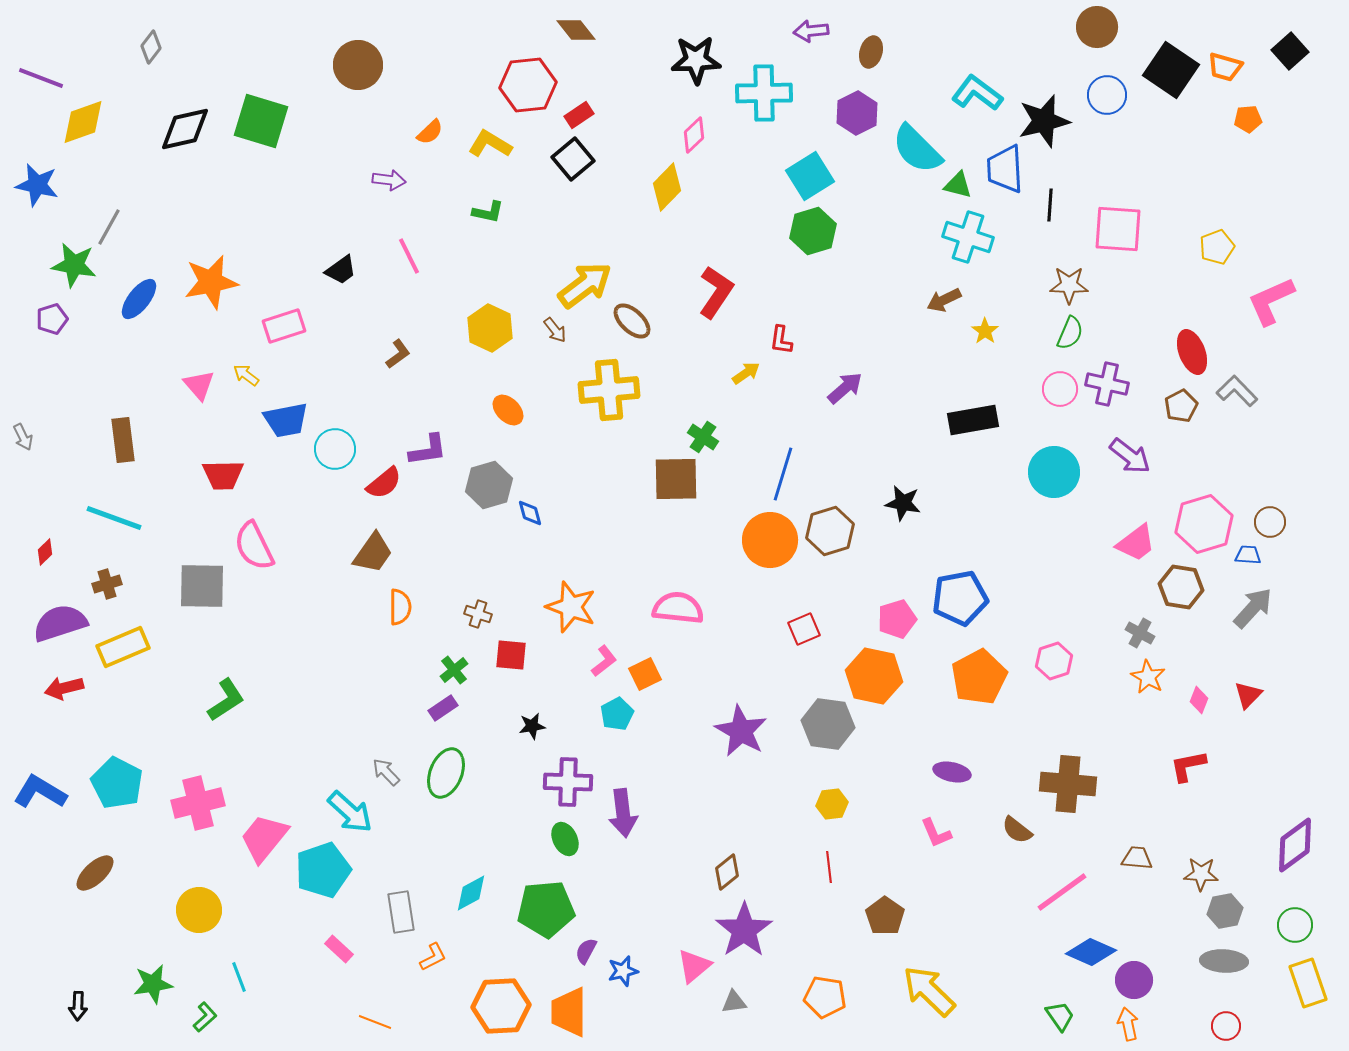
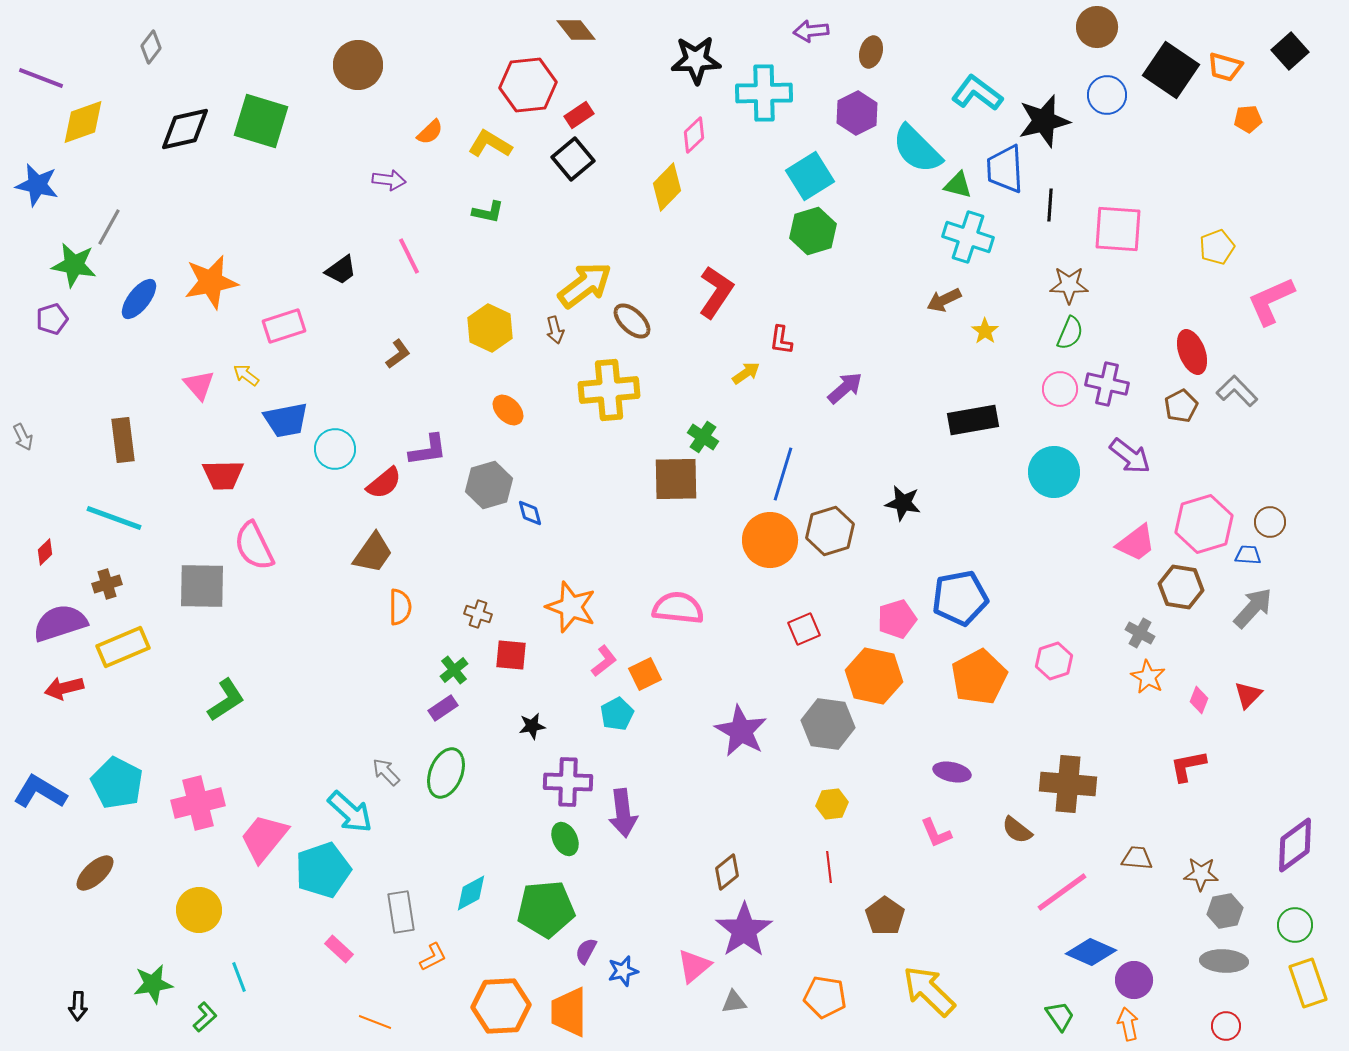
brown arrow at (555, 330): rotated 24 degrees clockwise
